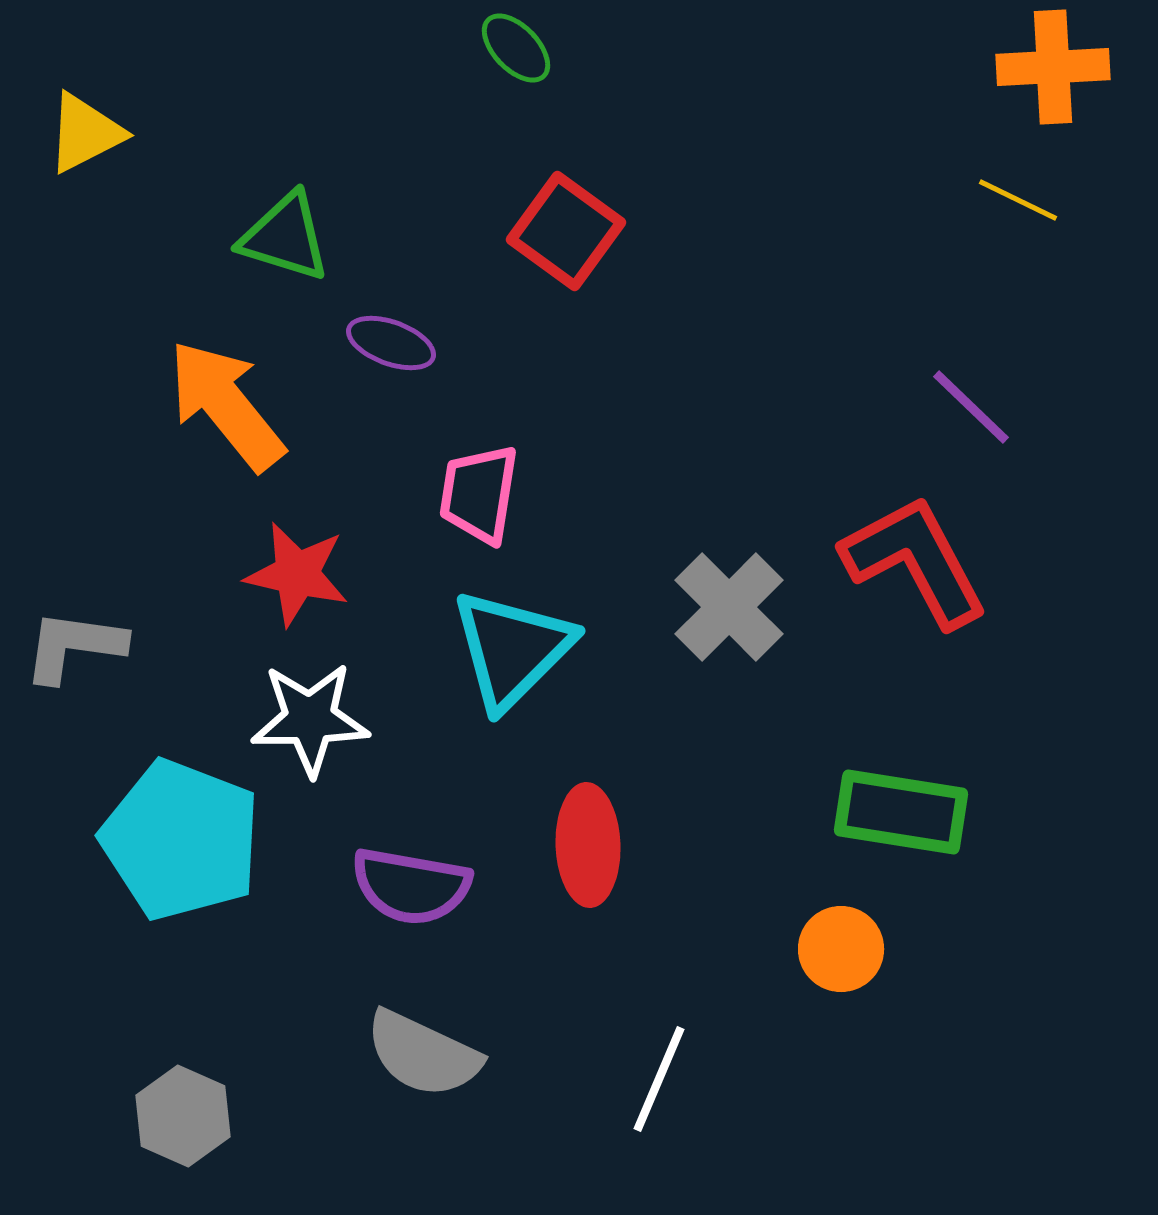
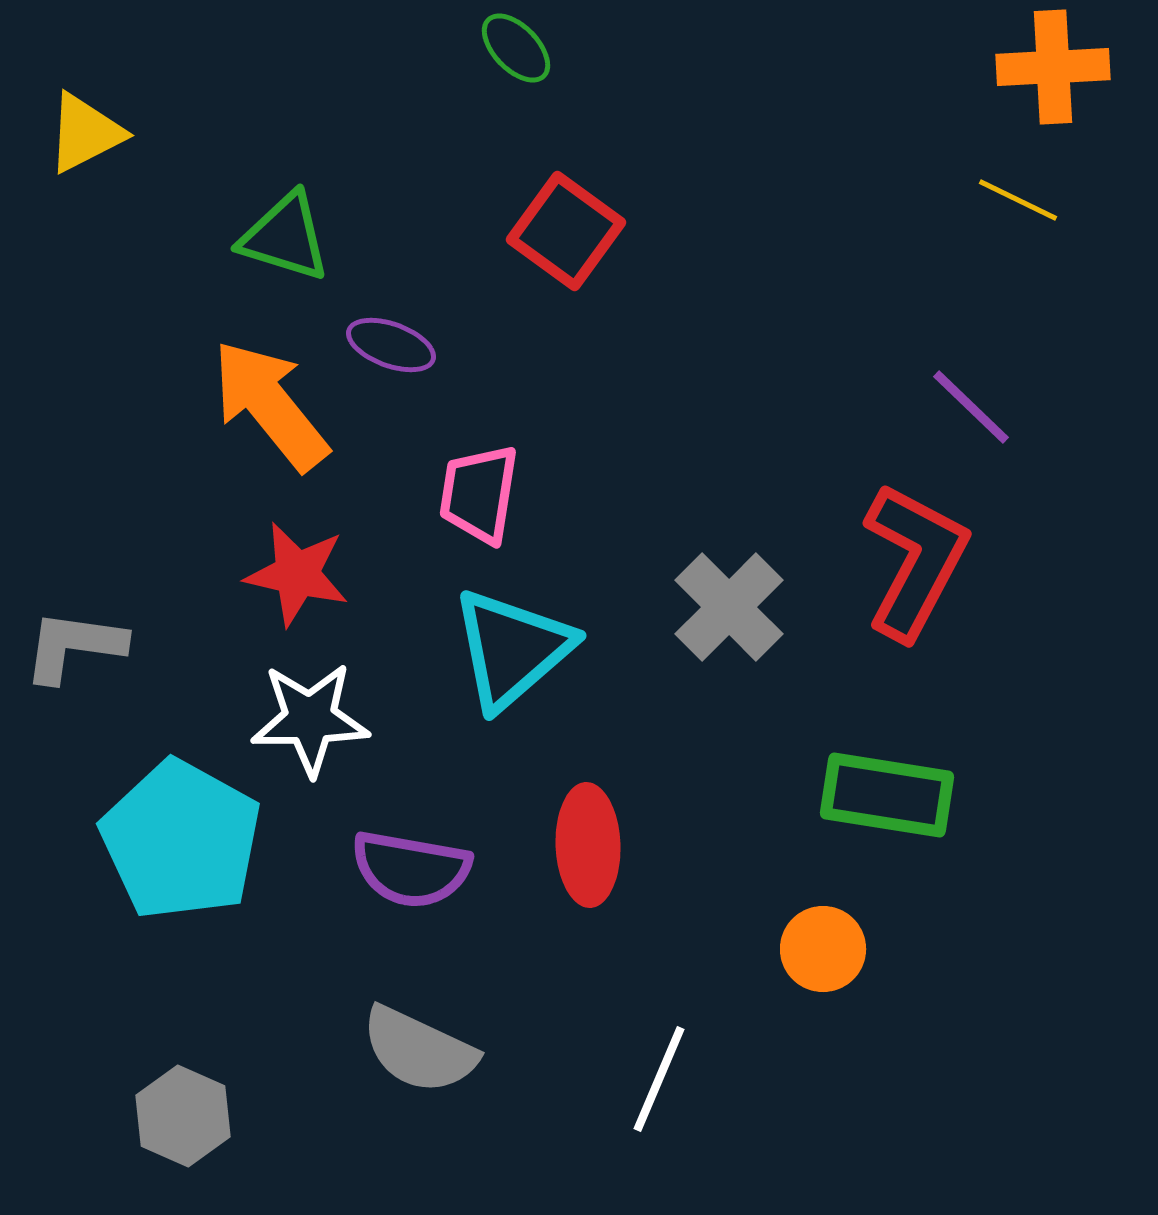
purple ellipse: moved 2 px down
orange arrow: moved 44 px right
red L-shape: rotated 56 degrees clockwise
cyan triangle: rotated 4 degrees clockwise
green rectangle: moved 14 px left, 17 px up
cyan pentagon: rotated 8 degrees clockwise
purple semicircle: moved 17 px up
orange circle: moved 18 px left
gray semicircle: moved 4 px left, 4 px up
